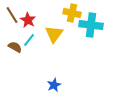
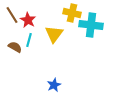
cyan line: rotated 24 degrees counterclockwise
